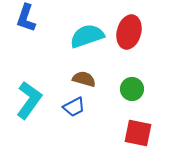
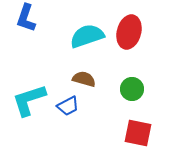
cyan L-shape: rotated 144 degrees counterclockwise
blue trapezoid: moved 6 px left, 1 px up
